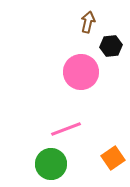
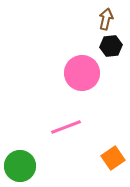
brown arrow: moved 18 px right, 3 px up
pink circle: moved 1 px right, 1 px down
pink line: moved 2 px up
green circle: moved 31 px left, 2 px down
